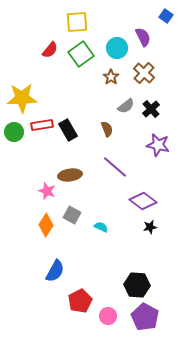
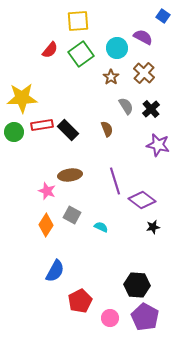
blue square: moved 3 px left
yellow square: moved 1 px right, 1 px up
purple semicircle: rotated 36 degrees counterclockwise
gray semicircle: rotated 84 degrees counterclockwise
black rectangle: rotated 15 degrees counterclockwise
purple line: moved 14 px down; rotated 32 degrees clockwise
purple diamond: moved 1 px left, 1 px up
black star: moved 3 px right
pink circle: moved 2 px right, 2 px down
